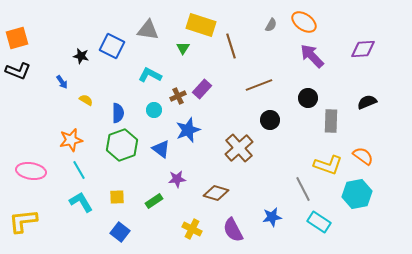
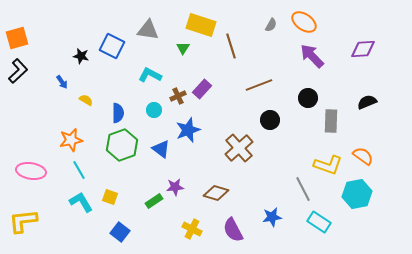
black L-shape at (18, 71): rotated 65 degrees counterclockwise
purple star at (177, 179): moved 2 px left, 8 px down
yellow square at (117, 197): moved 7 px left; rotated 21 degrees clockwise
